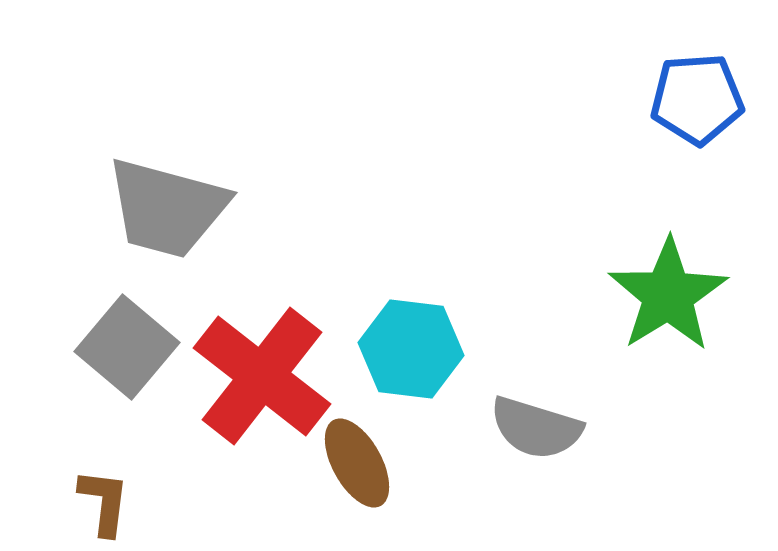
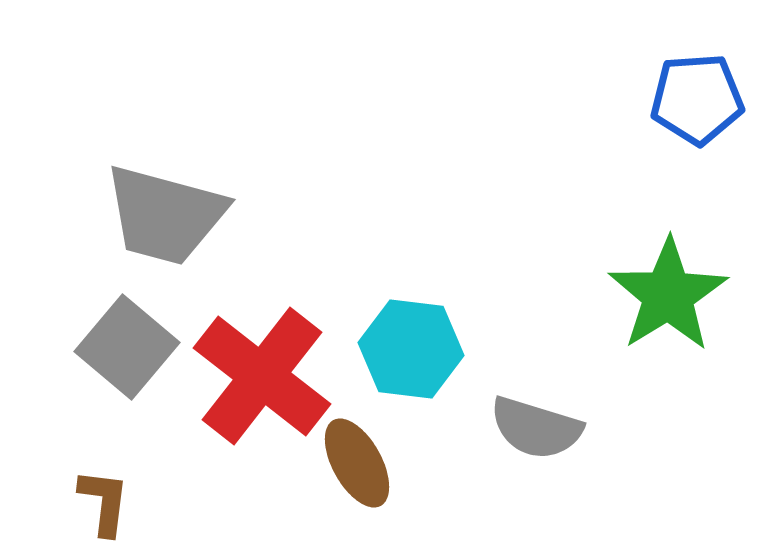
gray trapezoid: moved 2 px left, 7 px down
